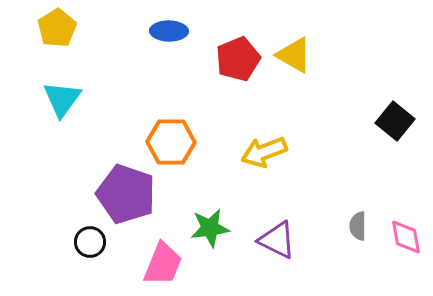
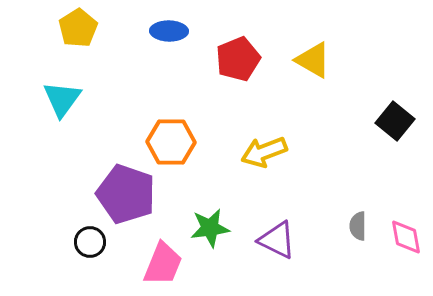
yellow pentagon: moved 21 px right
yellow triangle: moved 19 px right, 5 px down
